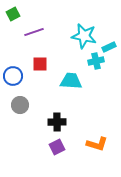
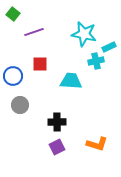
green square: rotated 24 degrees counterclockwise
cyan star: moved 2 px up
